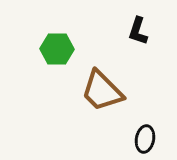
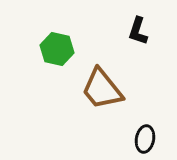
green hexagon: rotated 12 degrees clockwise
brown trapezoid: moved 2 px up; rotated 6 degrees clockwise
